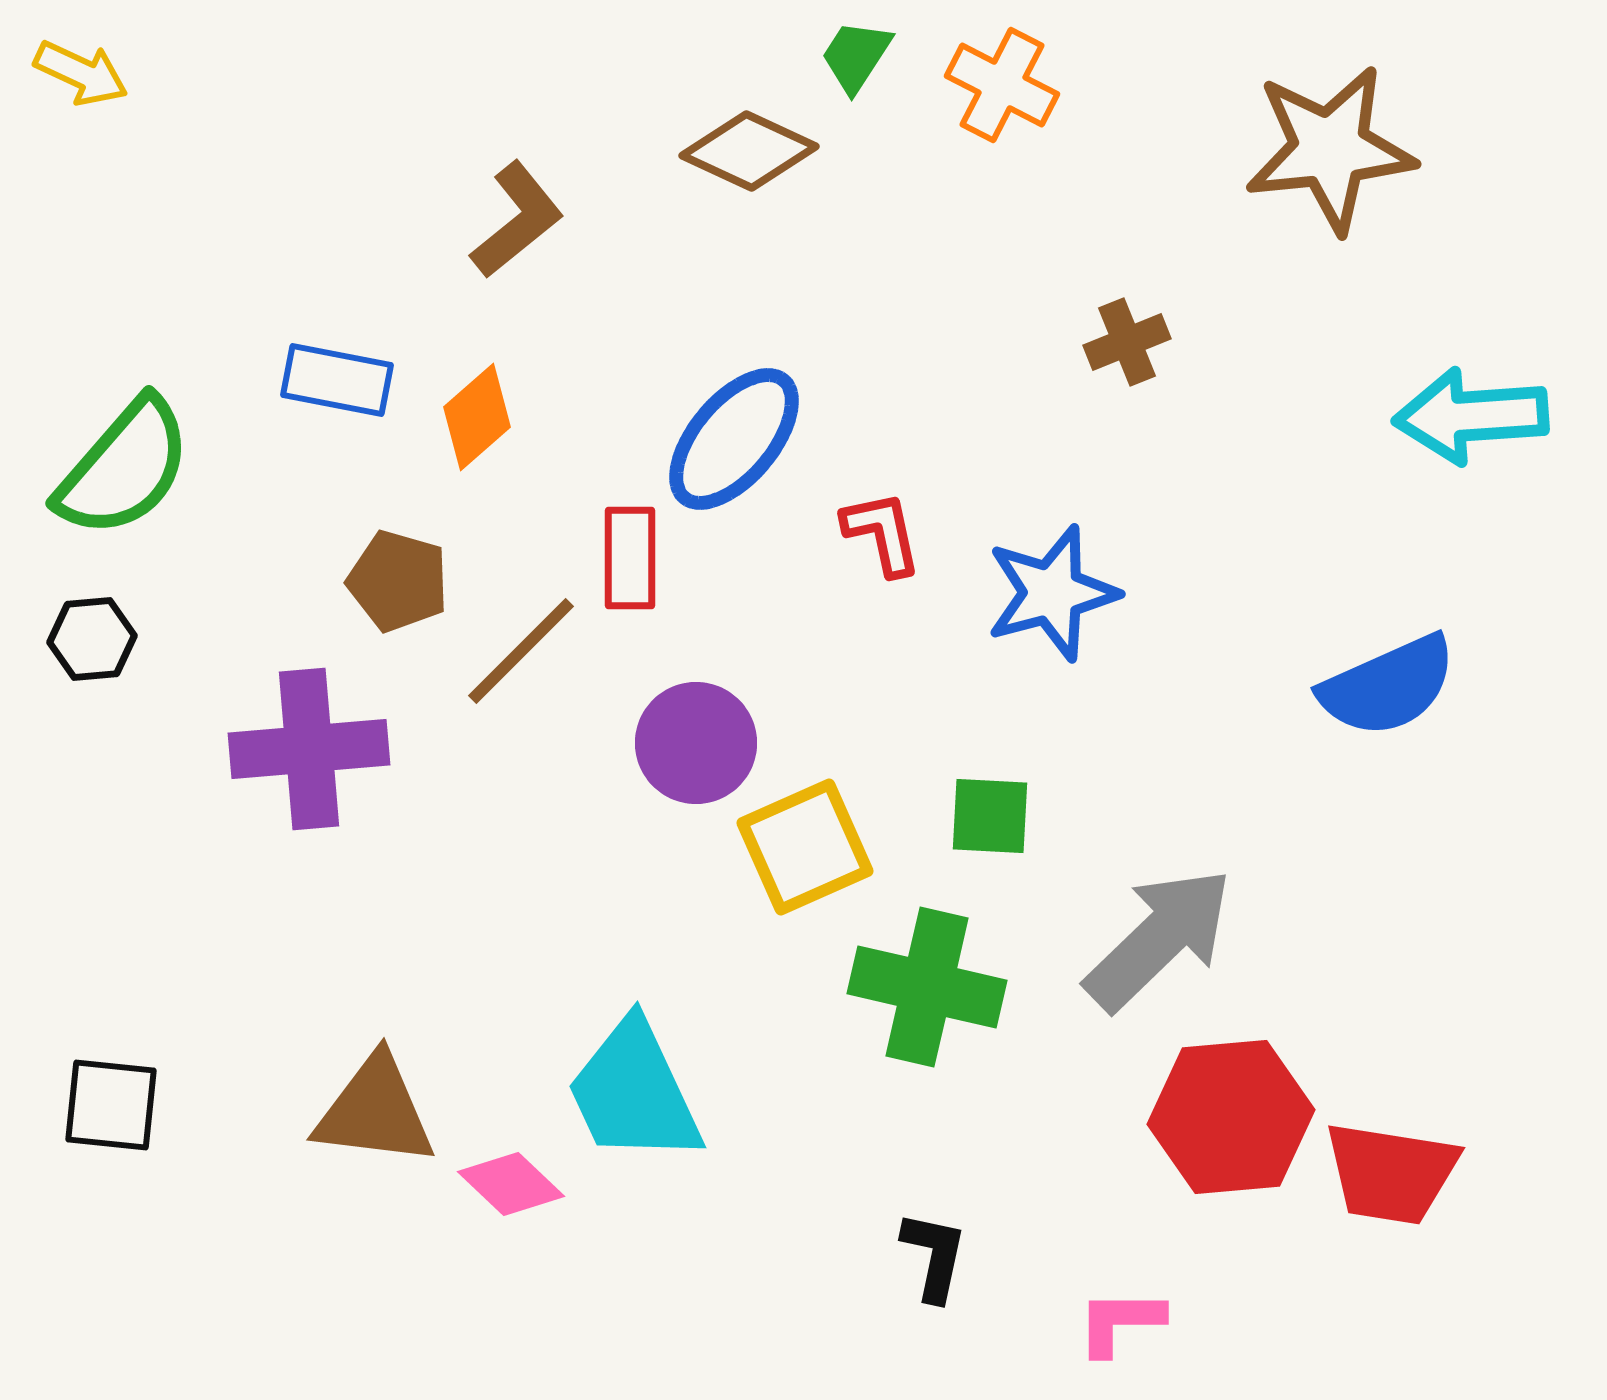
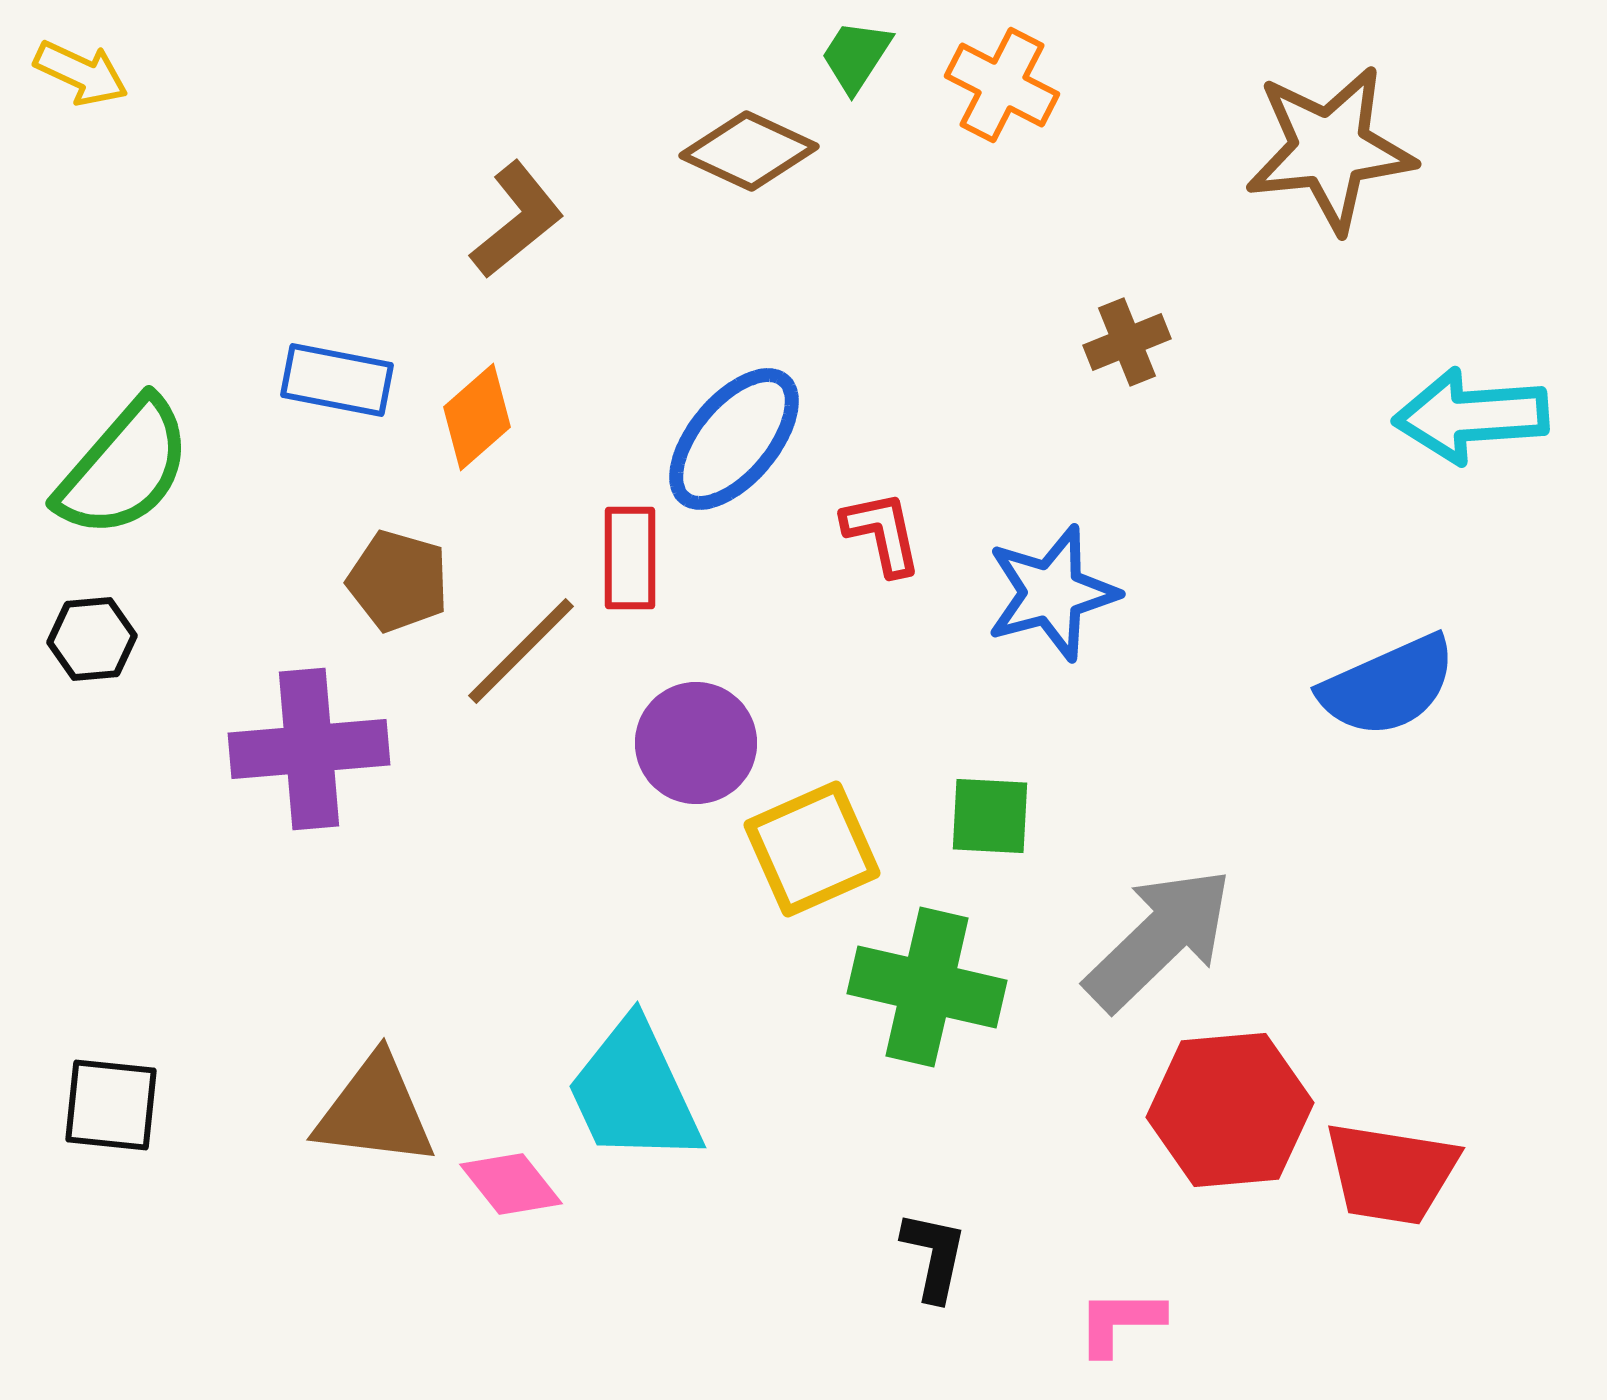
yellow square: moved 7 px right, 2 px down
red hexagon: moved 1 px left, 7 px up
pink diamond: rotated 8 degrees clockwise
